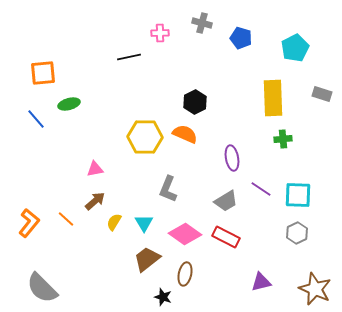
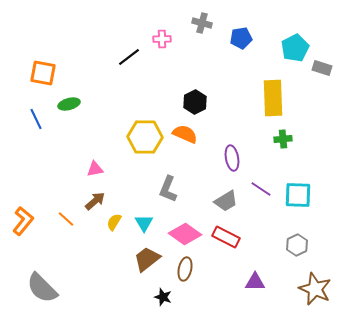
pink cross: moved 2 px right, 6 px down
blue pentagon: rotated 25 degrees counterclockwise
black line: rotated 25 degrees counterclockwise
orange square: rotated 16 degrees clockwise
gray rectangle: moved 26 px up
blue line: rotated 15 degrees clockwise
orange L-shape: moved 6 px left, 2 px up
gray hexagon: moved 12 px down
brown ellipse: moved 5 px up
purple triangle: moved 6 px left; rotated 15 degrees clockwise
